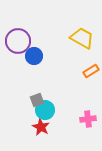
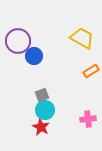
gray square: moved 5 px right, 5 px up
